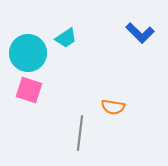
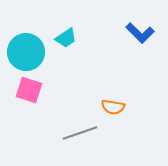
cyan circle: moved 2 px left, 1 px up
gray line: rotated 64 degrees clockwise
